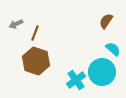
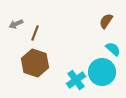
brown hexagon: moved 1 px left, 2 px down
